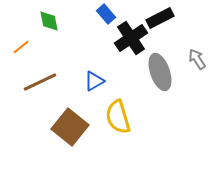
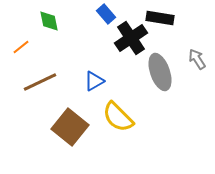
black rectangle: rotated 36 degrees clockwise
yellow semicircle: rotated 28 degrees counterclockwise
